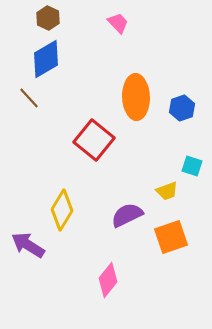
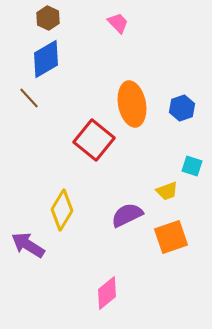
orange ellipse: moved 4 px left, 7 px down; rotated 9 degrees counterclockwise
pink diamond: moved 1 px left, 13 px down; rotated 12 degrees clockwise
